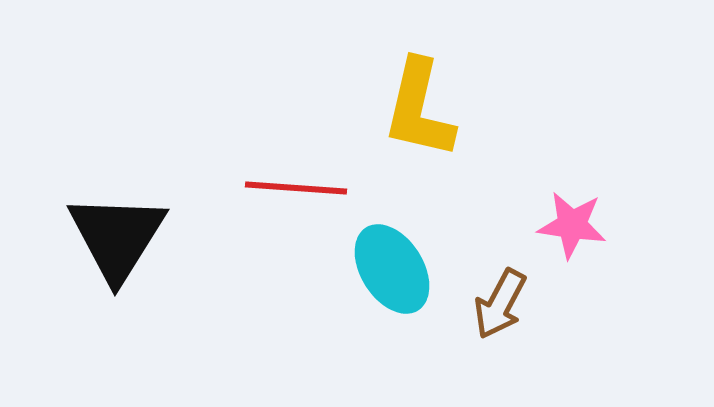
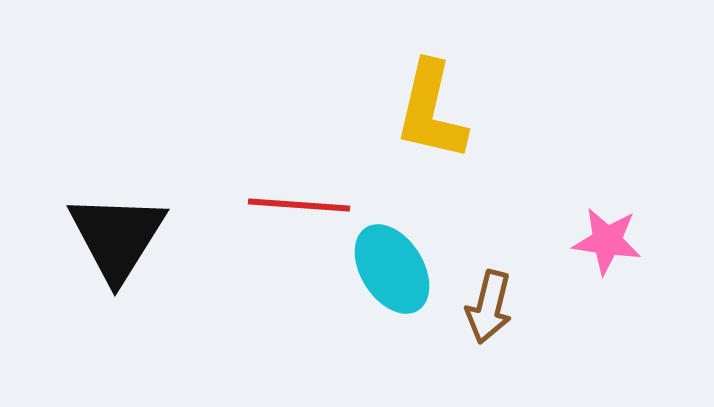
yellow L-shape: moved 12 px right, 2 px down
red line: moved 3 px right, 17 px down
pink star: moved 35 px right, 16 px down
brown arrow: moved 11 px left, 3 px down; rotated 14 degrees counterclockwise
